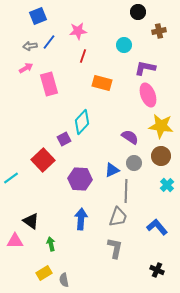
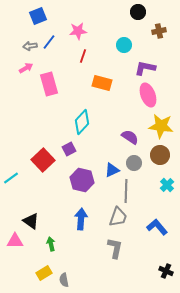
purple square: moved 5 px right, 10 px down
brown circle: moved 1 px left, 1 px up
purple hexagon: moved 2 px right, 1 px down; rotated 10 degrees clockwise
black cross: moved 9 px right, 1 px down
